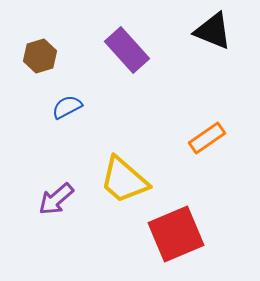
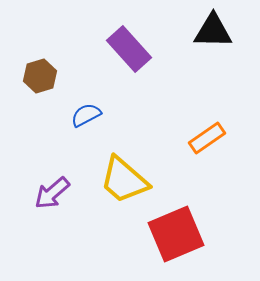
black triangle: rotated 21 degrees counterclockwise
purple rectangle: moved 2 px right, 1 px up
brown hexagon: moved 20 px down
blue semicircle: moved 19 px right, 8 px down
purple arrow: moved 4 px left, 6 px up
